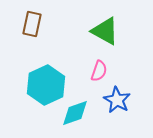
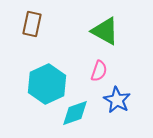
cyan hexagon: moved 1 px right, 1 px up
